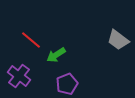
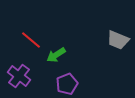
gray trapezoid: rotated 15 degrees counterclockwise
